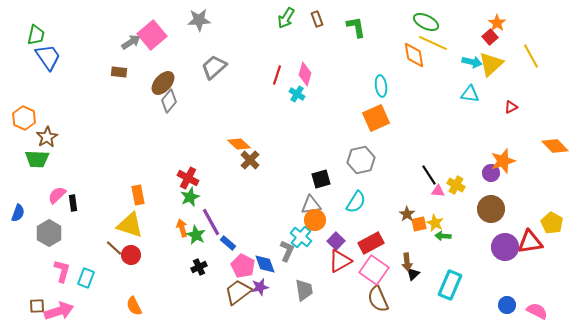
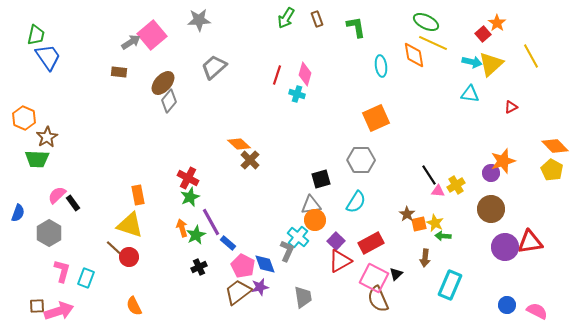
red square at (490, 37): moved 7 px left, 3 px up
cyan ellipse at (381, 86): moved 20 px up
cyan cross at (297, 94): rotated 14 degrees counterclockwise
gray hexagon at (361, 160): rotated 12 degrees clockwise
yellow cross at (456, 185): rotated 30 degrees clockwise
black rectangle at (73, 203): rotated 28 degrees counterclockwise
yellow pentagon at (552, 223): moved 53 px up
green star at (196, 235): rotated 18 degrees clockwise
cyan cross at (301, 237): moved 3 px left
red circle at (131, 255): moved 2 px left, 2 px down
brown arrow at (407, 262): moved 18 px right, 4 px up; rotated 12 degrees clockwise
pink square at (374, 270): moved 8 px down; rotated 8 degrees counterclockwise
black triangle at (413, 274): moved 17 px left
gray trapezoid at (304, 290): moved 1 px left, 7 px down
